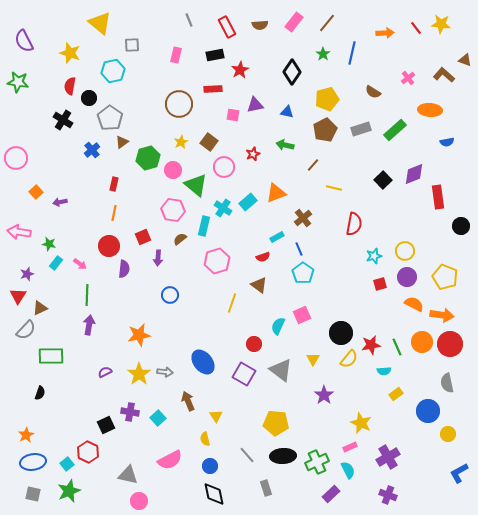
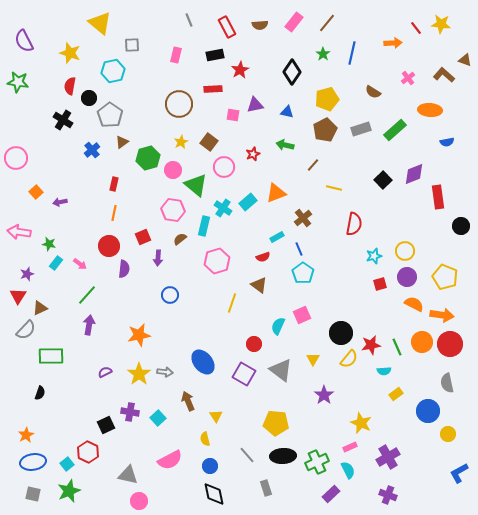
orange arrow at (385, 33): moved 8 px right, 10 px down
gray pentagon at (110, 118): moved 3 px up
green line at (87, 295): rotated 40 degrees clockwise
